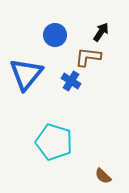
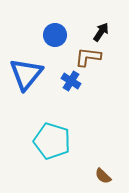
cyan pentagon: moved 2 px left, 1 px up
